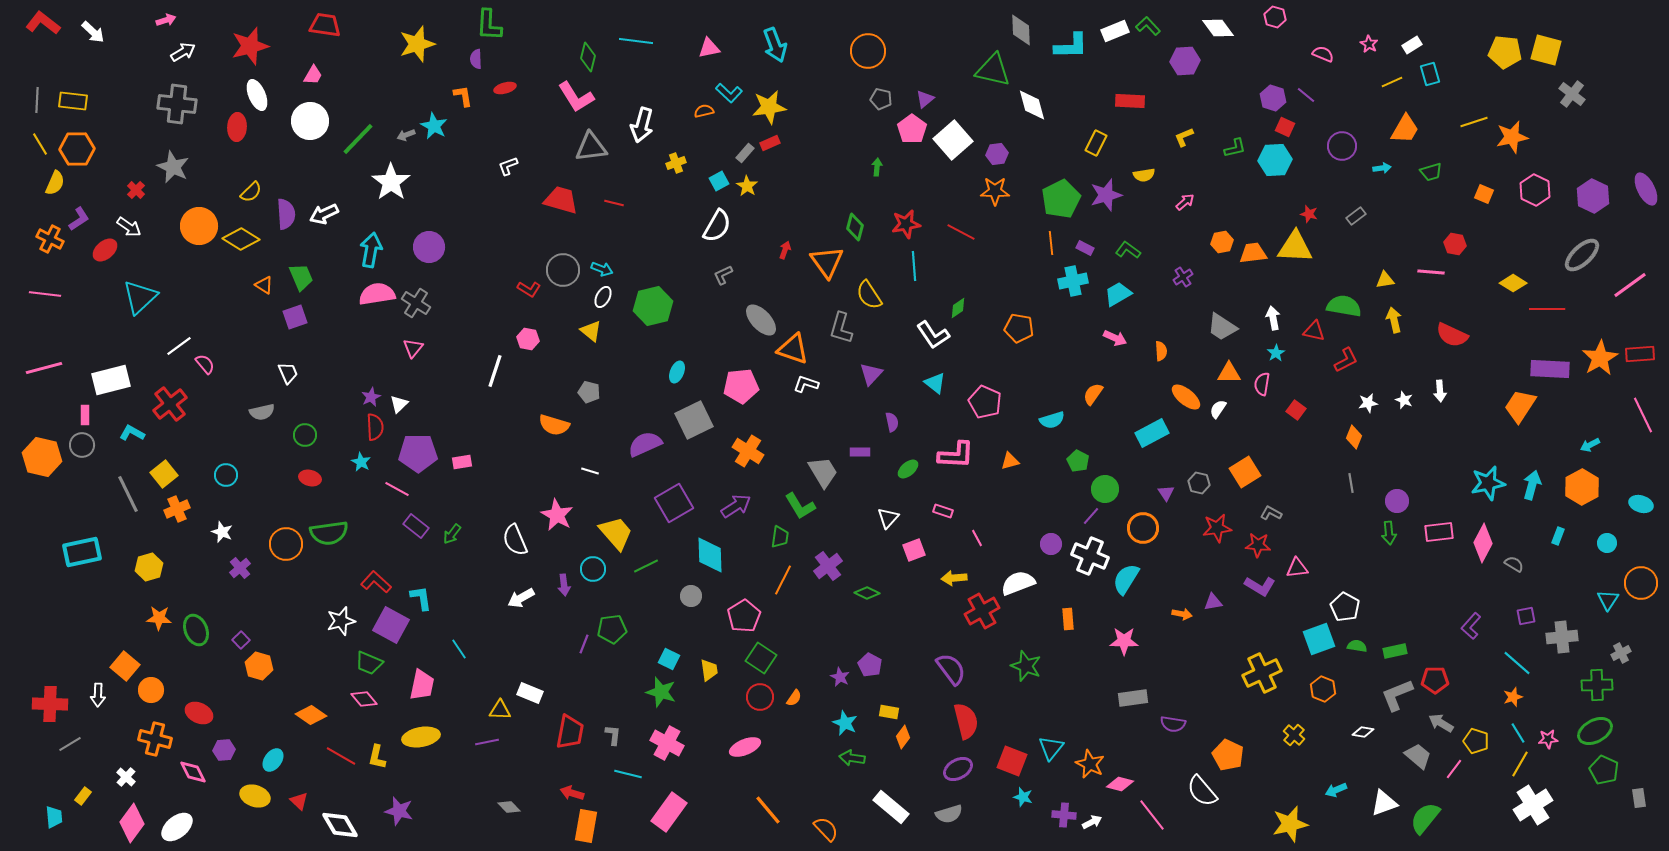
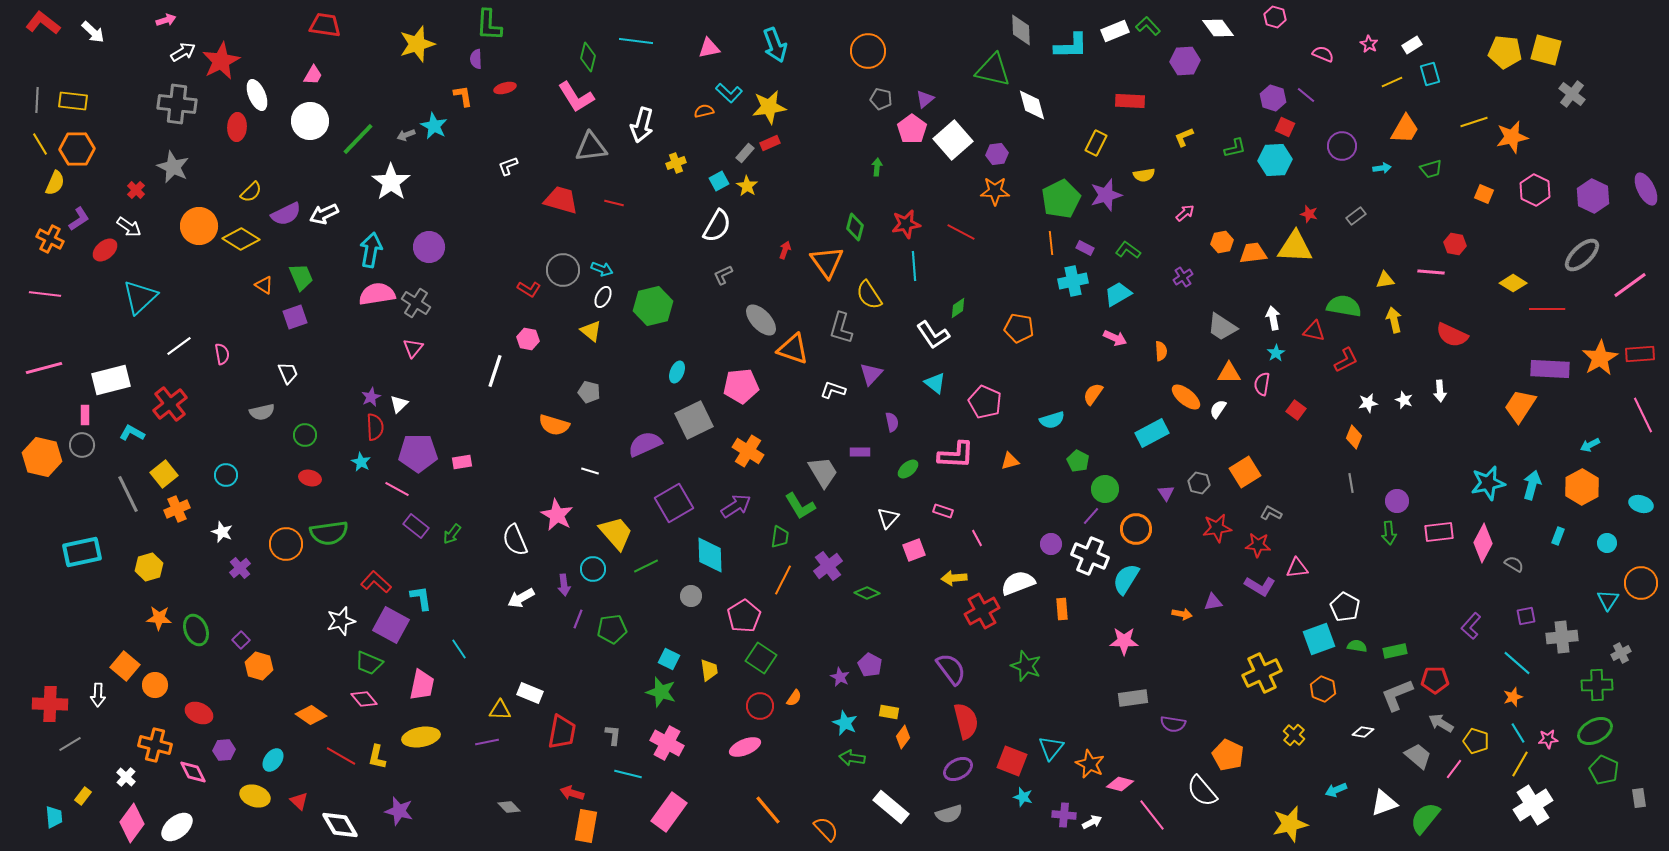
red star at (250, 46): moved 29 px left, 15 px down; rotated 12 degrees counterclockwise
green trapezoid at (1431, 172): moved 3 px up
pink arrow at (1185, 202): moved 11 px down
purple semicircle at (286, 214): rotated 68 degrees clockwise
pink semicircle at (205, 364): moved 17 px right, 10 px up; rotated 30 degrees clockwise
white L-shape at (806, 384): moved 27 px right, 6 px down
orange circle at (1143, 528): moved 7 px left, 1 px down
orange rectangle at (1068, 619): moved 6 px left, 10 px up
purple line at (584, 644): moved 6 px left, 25 px up
orange circle at (151, 690): moved 4 px right, 5 px up
red circle at (760, 697): moved 9 px down
red trapezoid at (570, 732): moved 8 px left
orange cross at (155, 739): moved 6 px down
